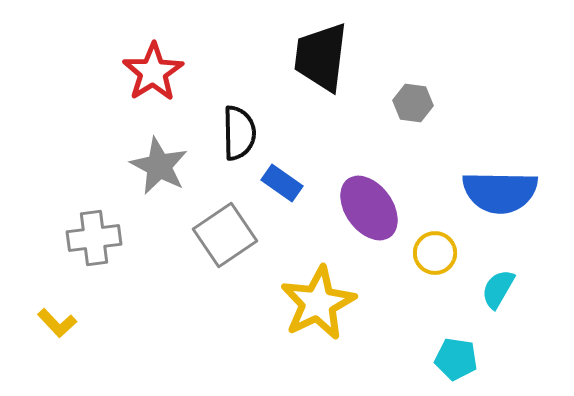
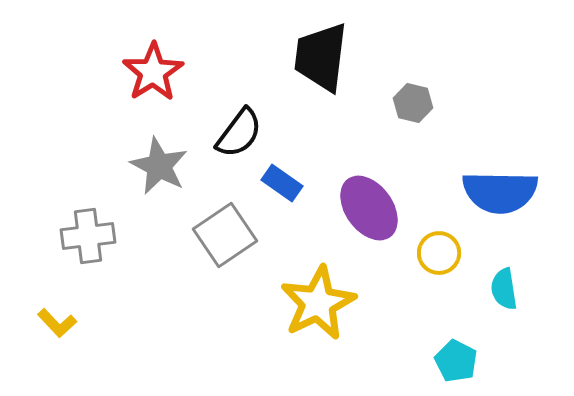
gray hexagon: rotated 6 degrees clockwise
black semicircle: rotated 38 degrees clockwise
gray cross: moved 6 px left, 2 px up
yellow circle: moved 4 px right
cyan semicircle: moved 6 px right; rotated 39 degrees counterclockwise
cyan pentagon: moved 2 px down; rotated 18 degrees clockwise
